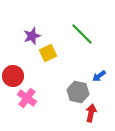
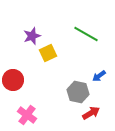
green line: moved 4 px right; rotated 15 degrees counterclockwise
red circle: moved 4 px down
pink cross: moved 17 px down
red arrow: rotated 48 degrees clockwise
